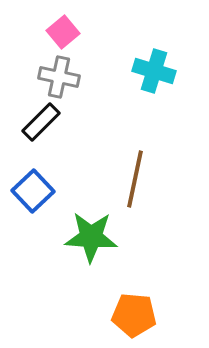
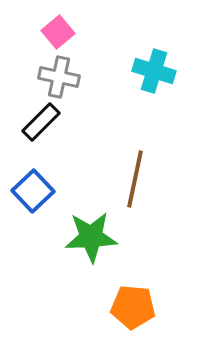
pink square: moved 5 px left
green star: rotated 6 degrees counterclockwise
orange pentagon: moved 1 px left, 8 px up
